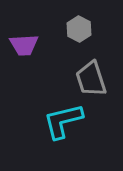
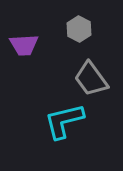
gray trapezoid: rotated 18 degrees counterclockwise
cyan L-shape: moved 1 px right
